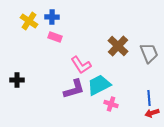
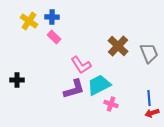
pink rectangle: moved 1 px left; rotated 24 degrees clockwise
